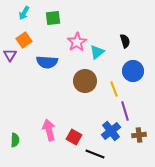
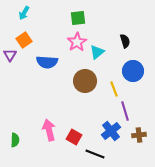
green square: moved 25 px right
